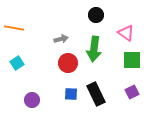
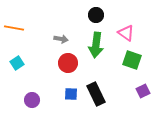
gray arrow: rotated 24 degrees clockwise
green arrow: moved 2 px right, 4 px up
green square: rotated 18 degrees clockwise
purple square: moved 11 px right, 1 px up
